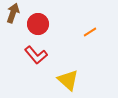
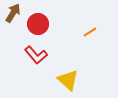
brown arrow: rotated 12 degrees clockwise
